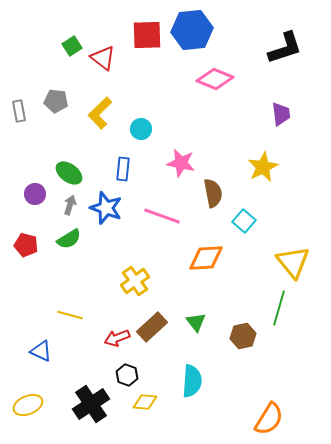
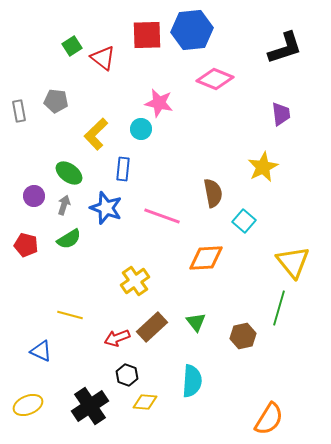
yellow L-shape: moved 4 px left, 21 px down
pink star: moved 22 px left, 60 px up
purple circle: moved 1 px left, 2 px down
gray arrow: moved 6 px left
black cross: moved 1 px left, 2 px down
